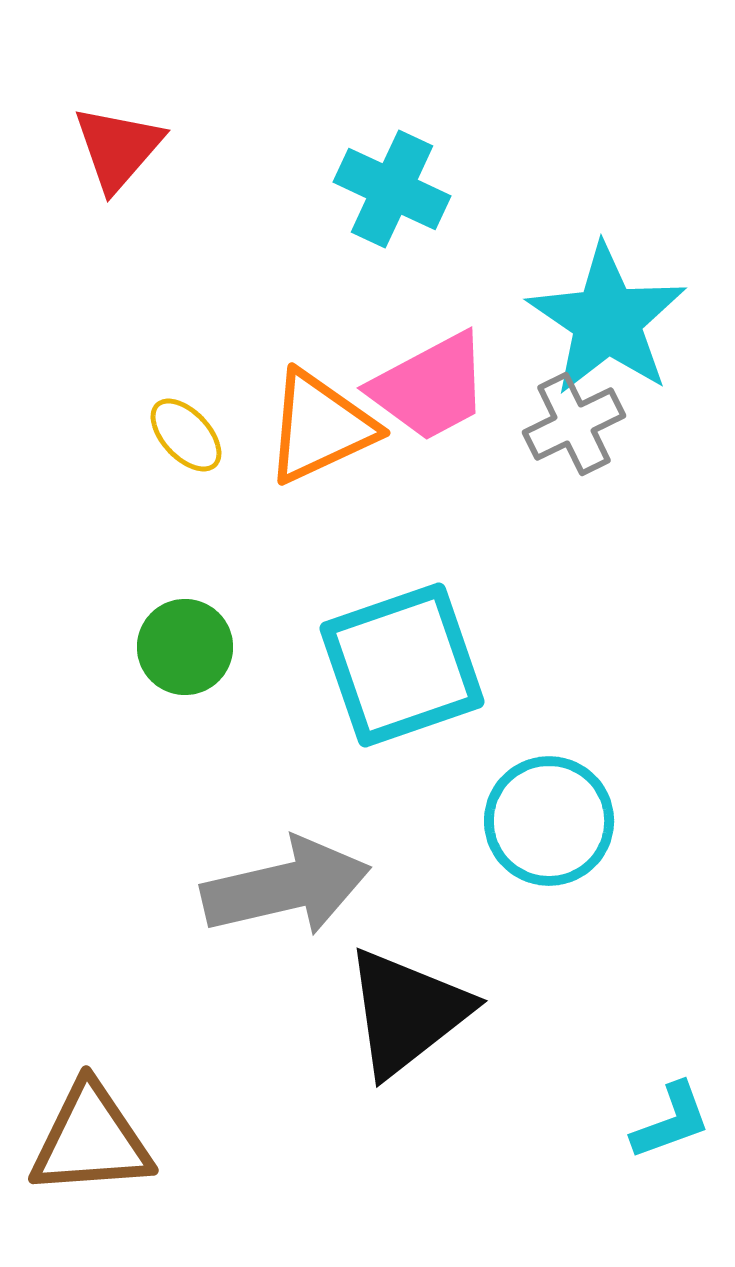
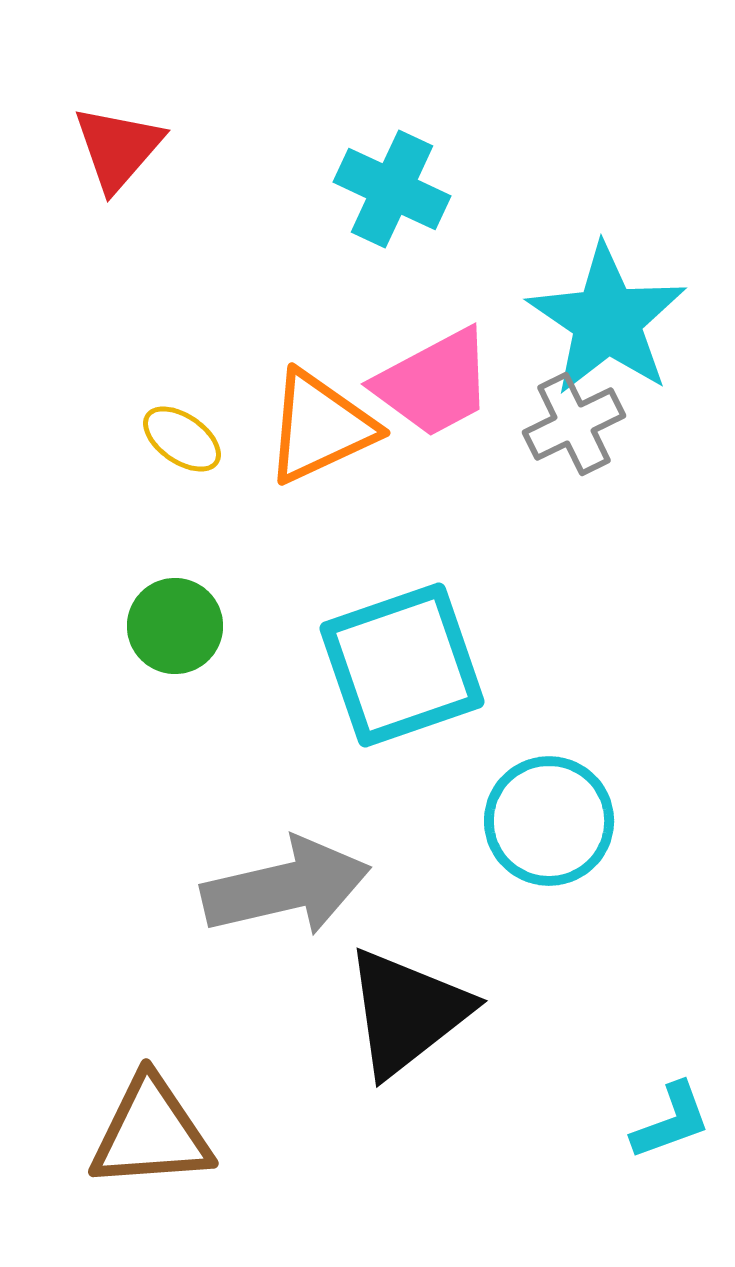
pink trapezoid: moved 4 px right, 4 px up
yellow ellipse: moved 4 px left, 4 px down; rotated 12 degrees counterclockwise
green circle: moved 10 px left, 21 px up
brown triangle: moved 60 px right, 7 px up
